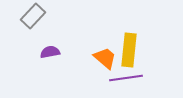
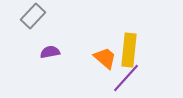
purple line: rotated 40 degrees counterclockwise
